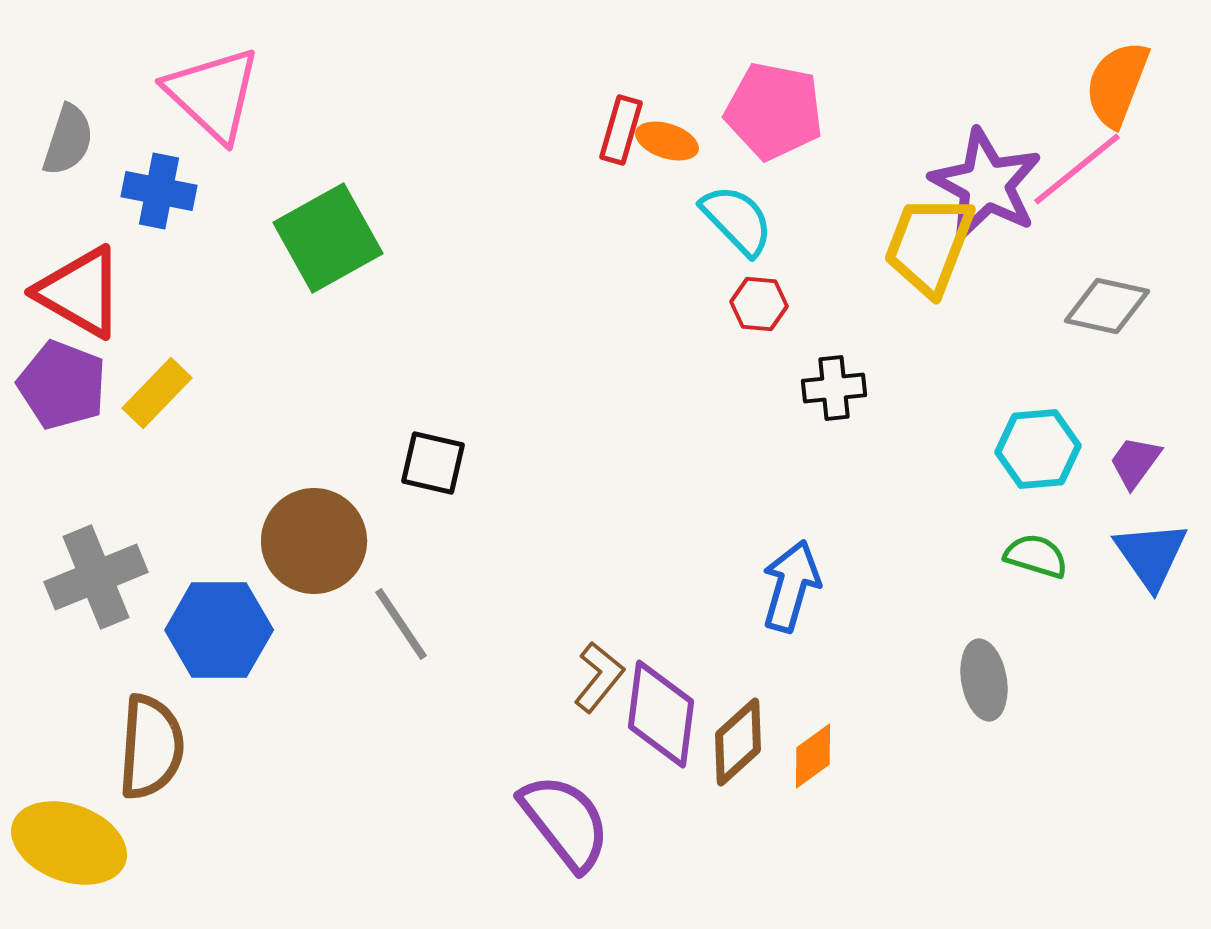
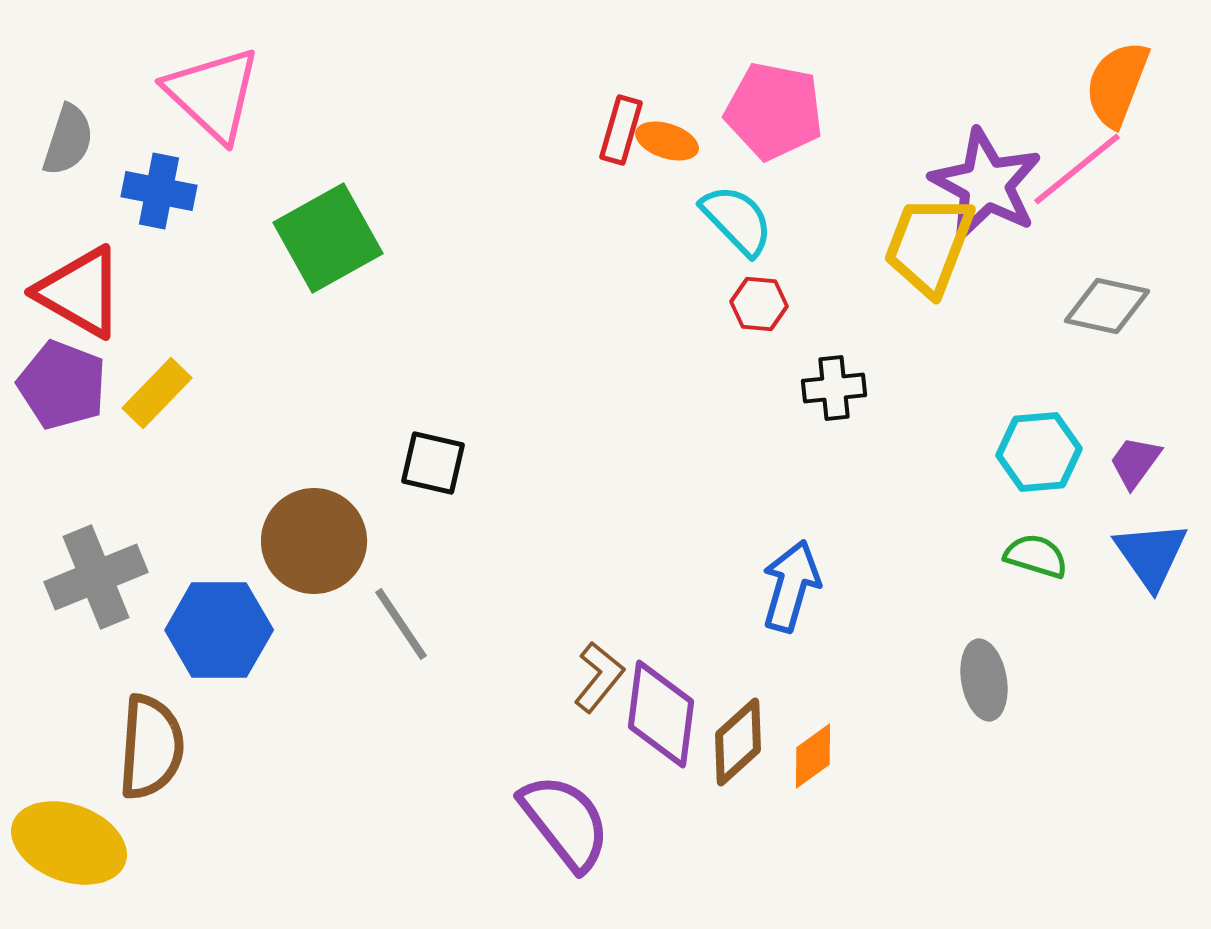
cyan hexagon: moved 1 px right, 3 px down
